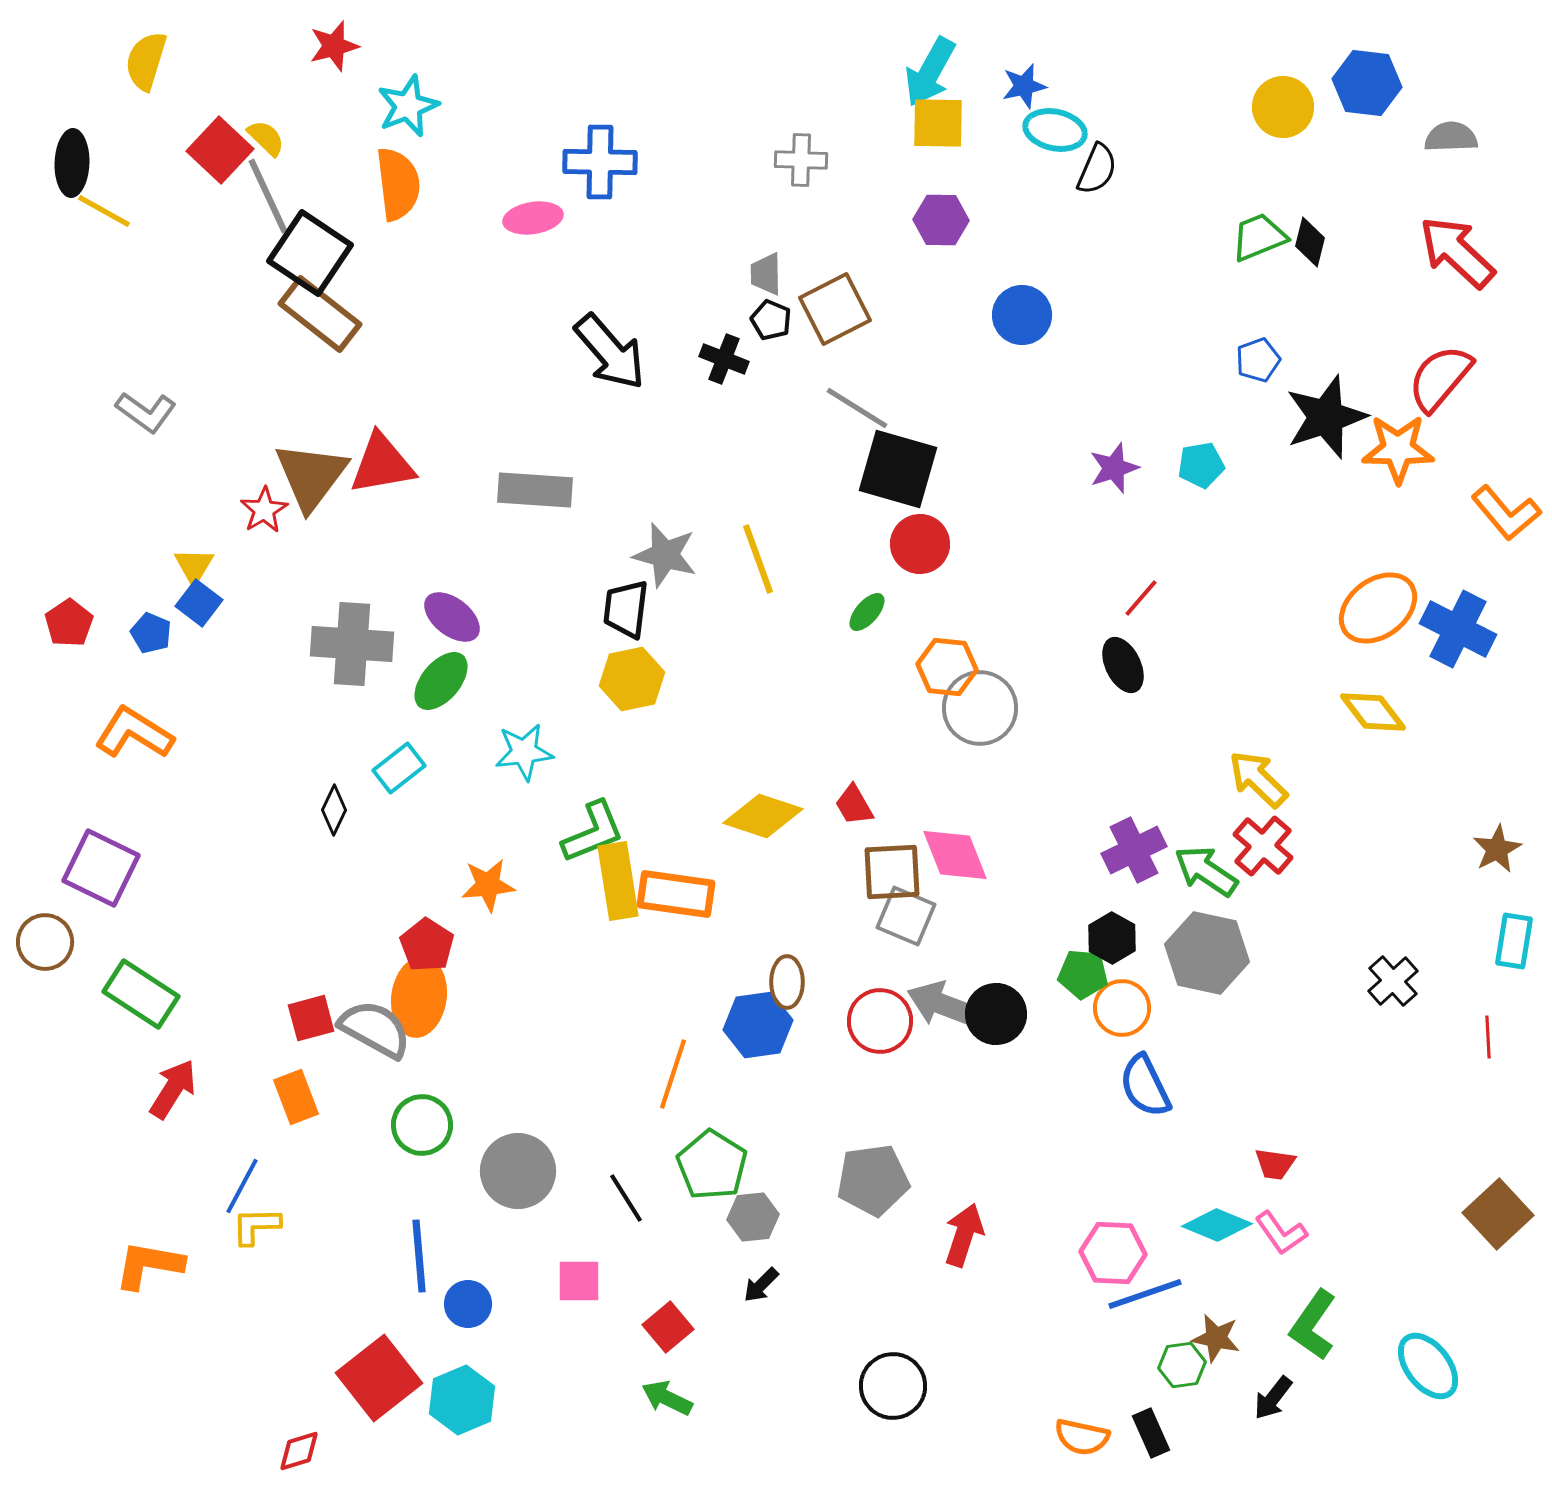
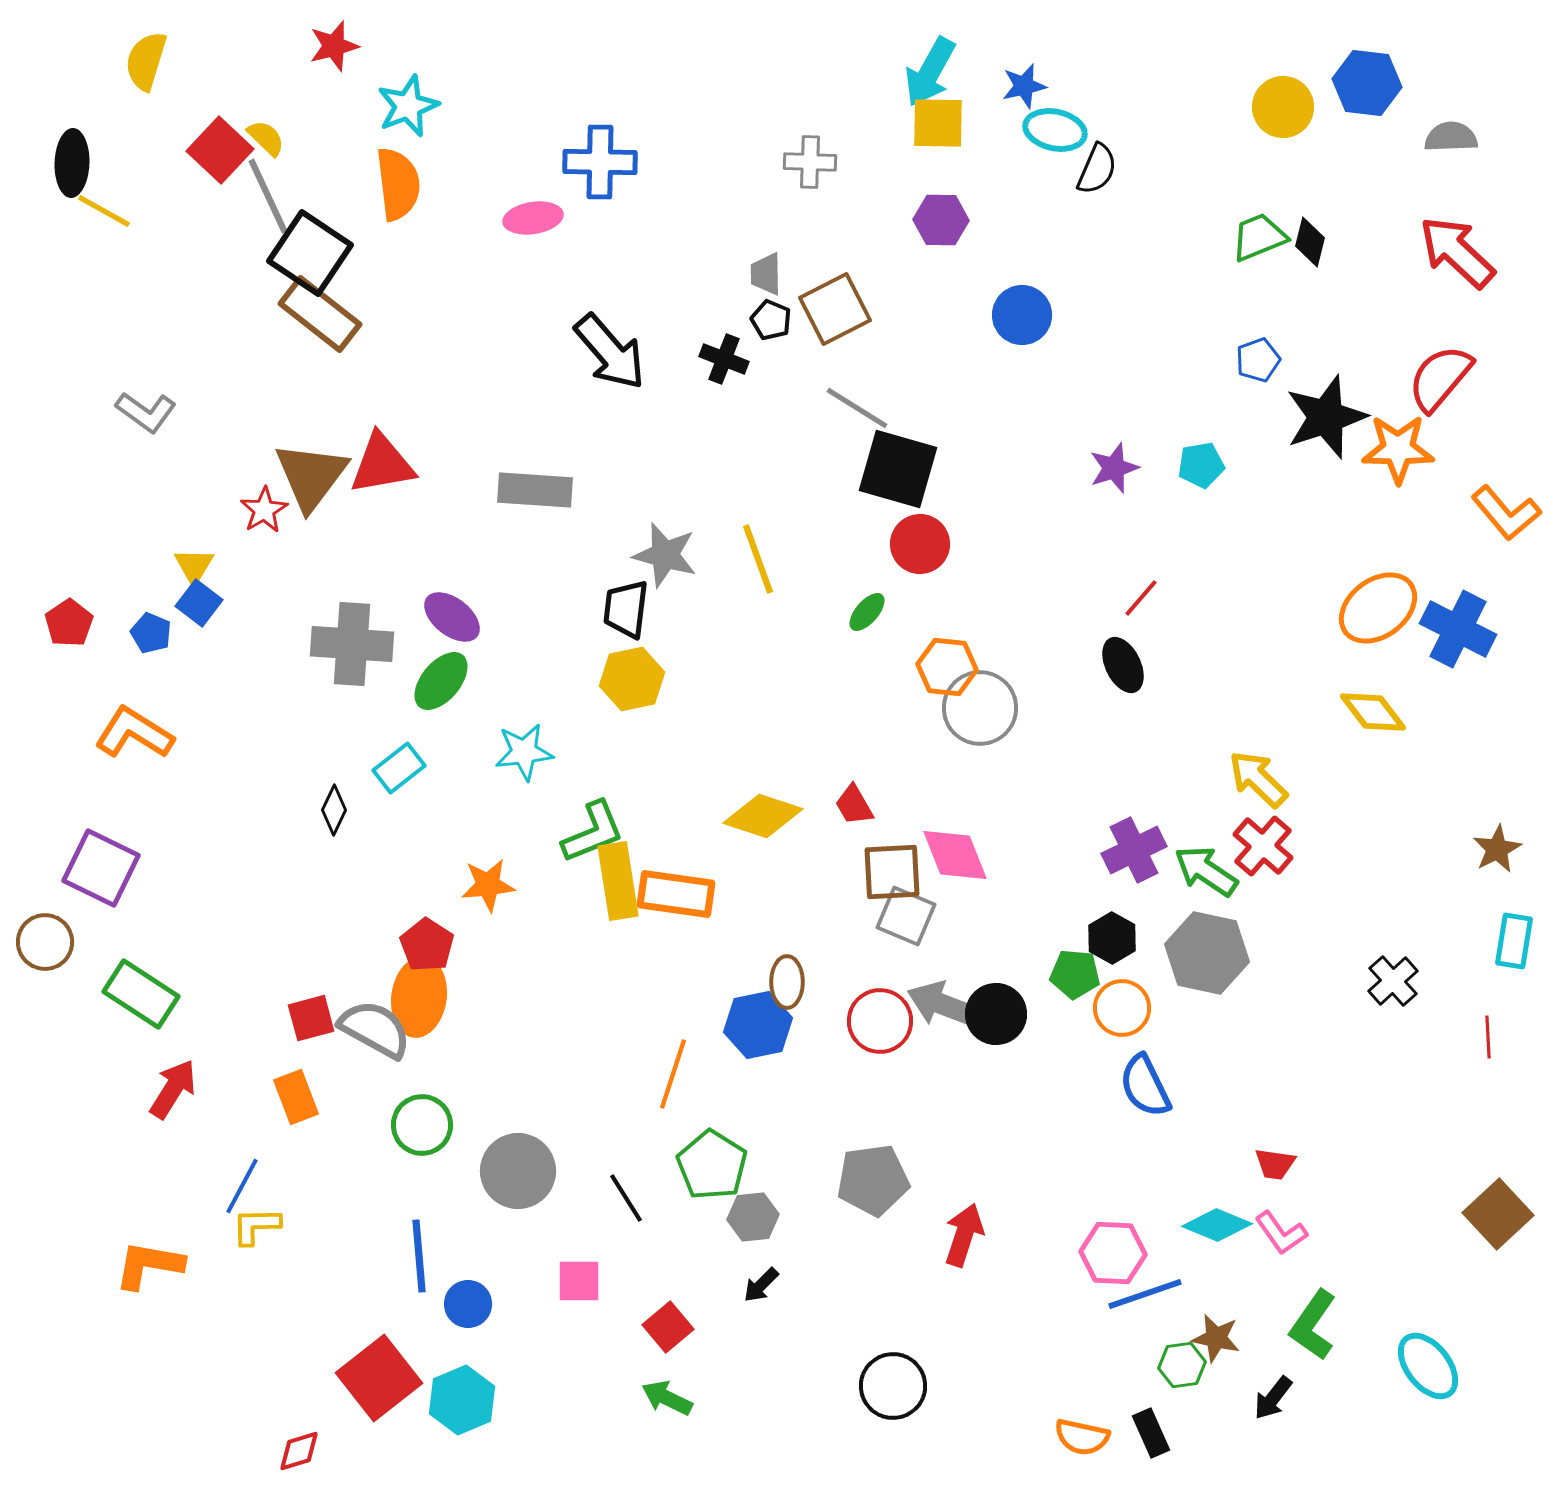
gray cross at (801, 160): moved 9 px right, 2 px down
green pentagon at (1083, 974): moved 8 px left
blue hexagon at (758, 1025): rotated 4 degrees counterclockwise
